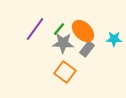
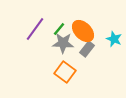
cyan star: rotated 21 degrees clockwise
